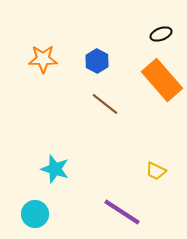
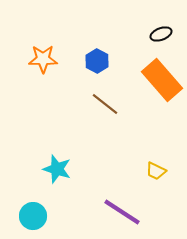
cyan star: moved 2 px right
cyan circle: moved 2 px left, 2 px down
